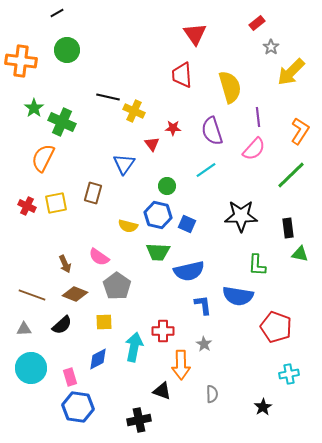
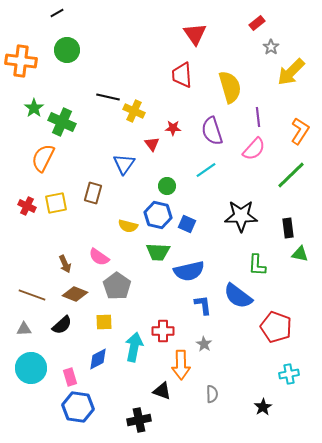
blue semicircle at (238, 296): rotated 28 degrees clockwise
